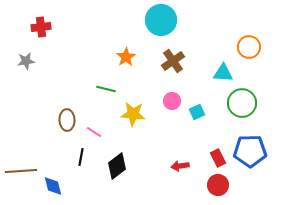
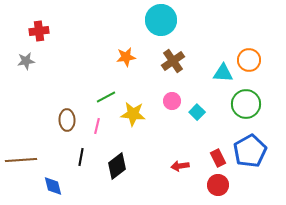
red cross: moved 2 px left, 4 px down
orange circle: moved 13 px down
orange star: rotated 24 degrees clockwise
green line: moved 8 px down; rotated 42 degrees counterclockwise
green circle: moved 4 px right, 1 px down
cyan square: rotated 21 degrees counterclockwise
pink line: moved 3 px right, 6 px up; rotated 70 degrees clockwise
blue pentagon: rotated 28 degrees counterclockwise
brown line: moved 11 px up
